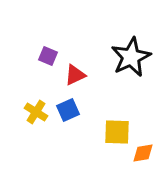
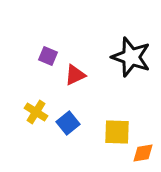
black star: rotated 27 degrees counterclockwise
blue square: moved 13 px down; rotated 15 degrees counterclockwise
